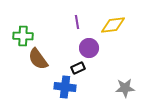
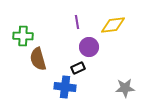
purple circle: moved 1 px up
brown semicircle: rotated 20 degrees clockwise
